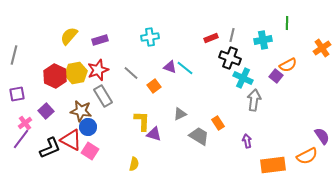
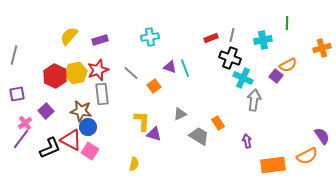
orange cross at (322, 48): rotated 18 degrees clockwise
cyan line at (185, 68): rotated 30 degrees clockwise
gray rectangle at (103, 96): moved 1 px left, 2 px up; rotated 25 degrees clockwise
